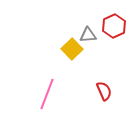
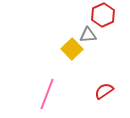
red hexagon: moved 11 px left, 11 px up
red semicircle: rotated 102 degrees counterclockwise
